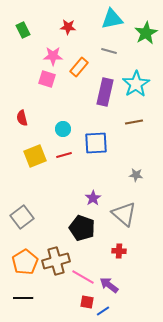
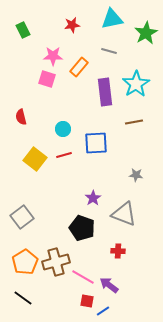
red star: moved 4 px right, 2 px up; rotated 14 degrees counterclockwise
purple rectangle: rotated 20 degrees counterclockwise
red semicircle: moved 1 px left, 1 px up
yellow square: moved 3 px down; rotated 30 degrees counterclockwise
gray triangle: rotated 20 degrees counterclockwise
red cross: moved 1 px left
brown cross: moved 1 px down
black line: rotated 36 degrees clockwise
red square: moved 1 px up
